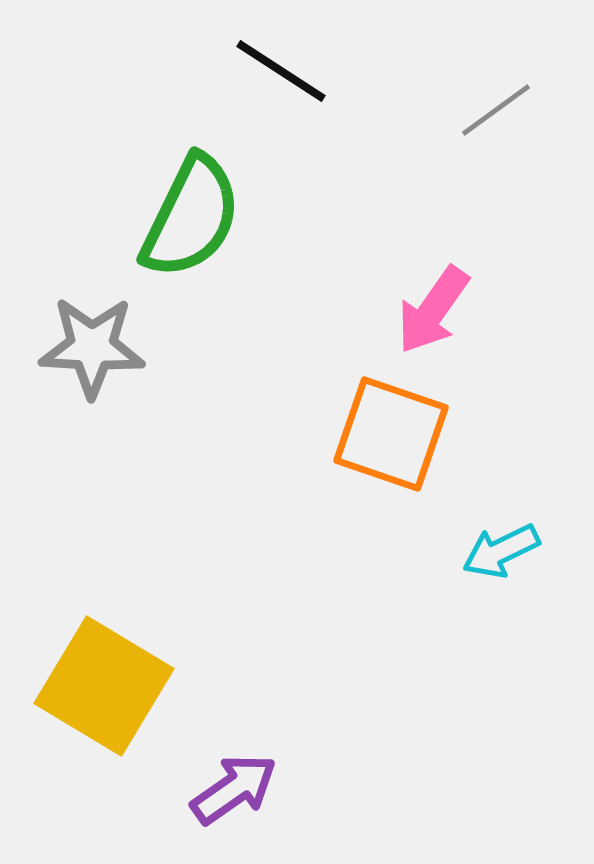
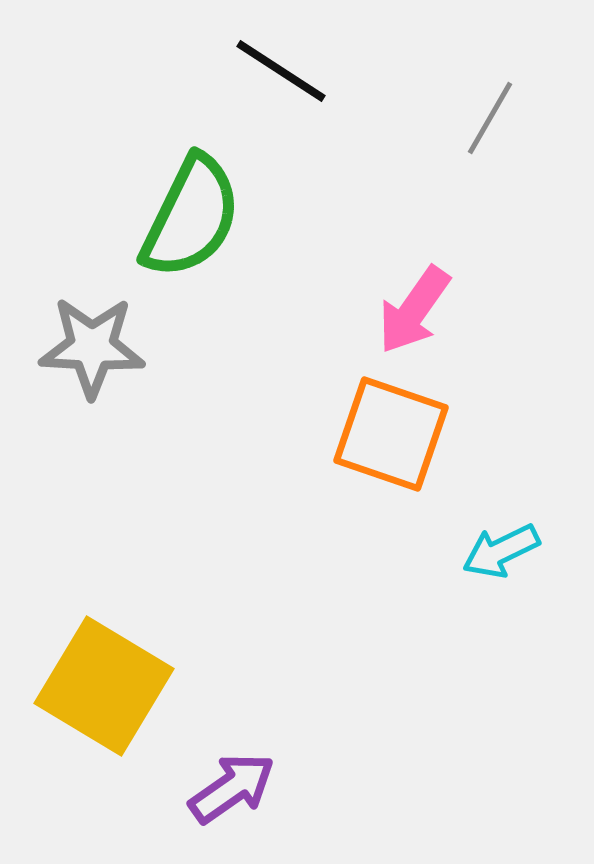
gray line: moved 6 px left, 8 px down; rotated 24 degrees counterclockwise
pink arrow: moved 19 px left
purple arrow: moved 2 px left, 1 px up
